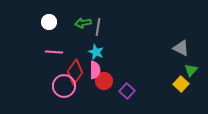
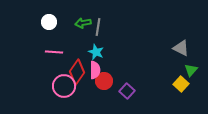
red diamond: moved 2 px right
